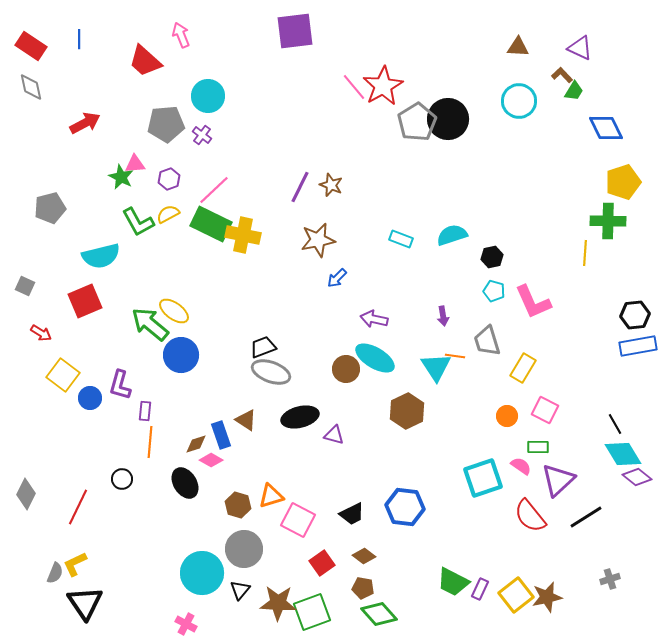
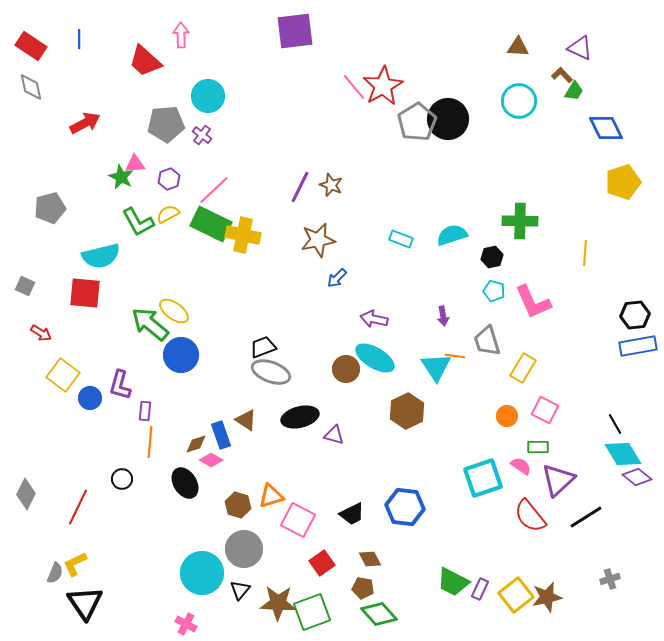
pink arrow at (181, 35): rotated 20 degrees clockwise
green cross at (608, 221): moved 88 px left
red square at (85, 301): moved 8 px up; rotated 28 degrees clockwise
brown diamond at (364, 556): moved 6 px right, 3 px down; rotated 25 degrees clockwise
